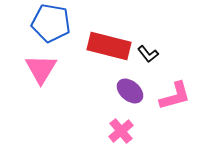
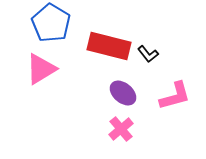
blue pentagon: rotated 21 degrees clockwise
pink triangle: rotated 28 degrees clockwise
purple ellipse: moved 7 px left, 2 px down
pink cross: moved 2 px up
